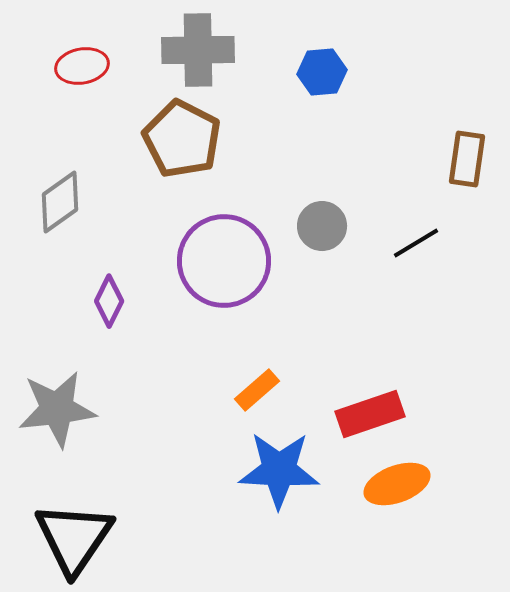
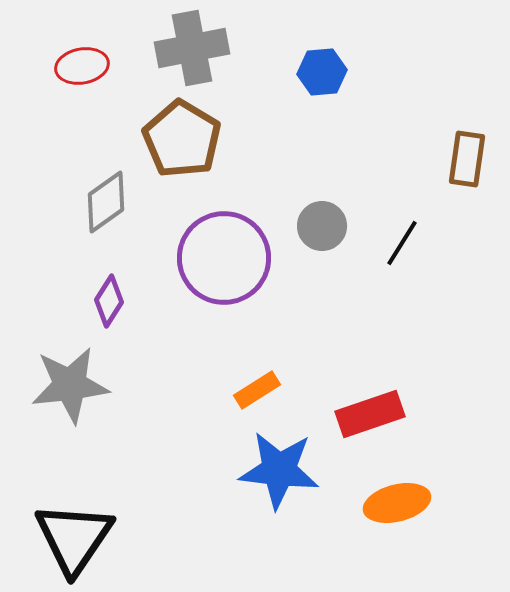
gray cross: moved 6 px left, 2 px up; rotated 10 degrees counterclockwise
brown pentagon: rotated 4 degrees clockwise
gray diamond: moved 46 px right
black line: moved 14 px left; rotated 27 degrees counterclockwise
purple circle: moved 3 px up
purple diamond: rotated 6 degrees clockwise
orange rectangle: rotated 9 degrees clockwise
gray star: moved 13 px right, 24 px up
blue star: rotated 4 degrees clockwise
orange ellipse: moved 19 px down; rotated 6 degrees clockwise
